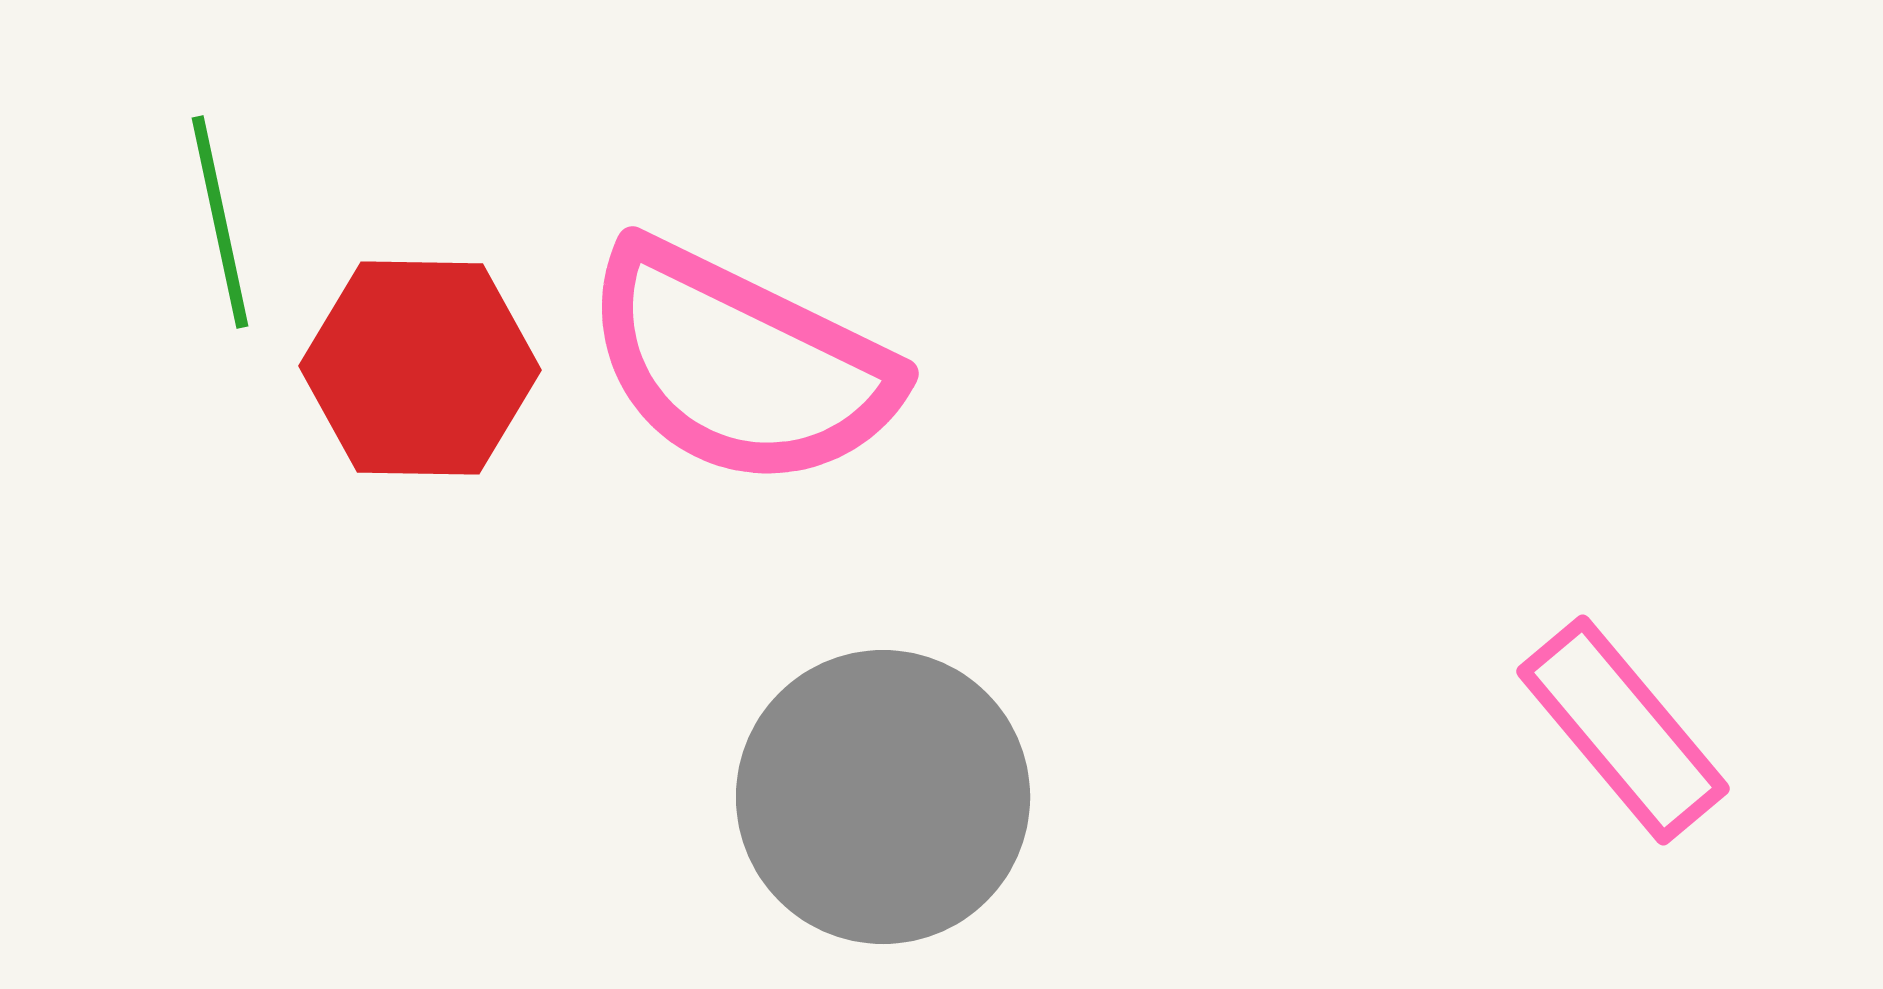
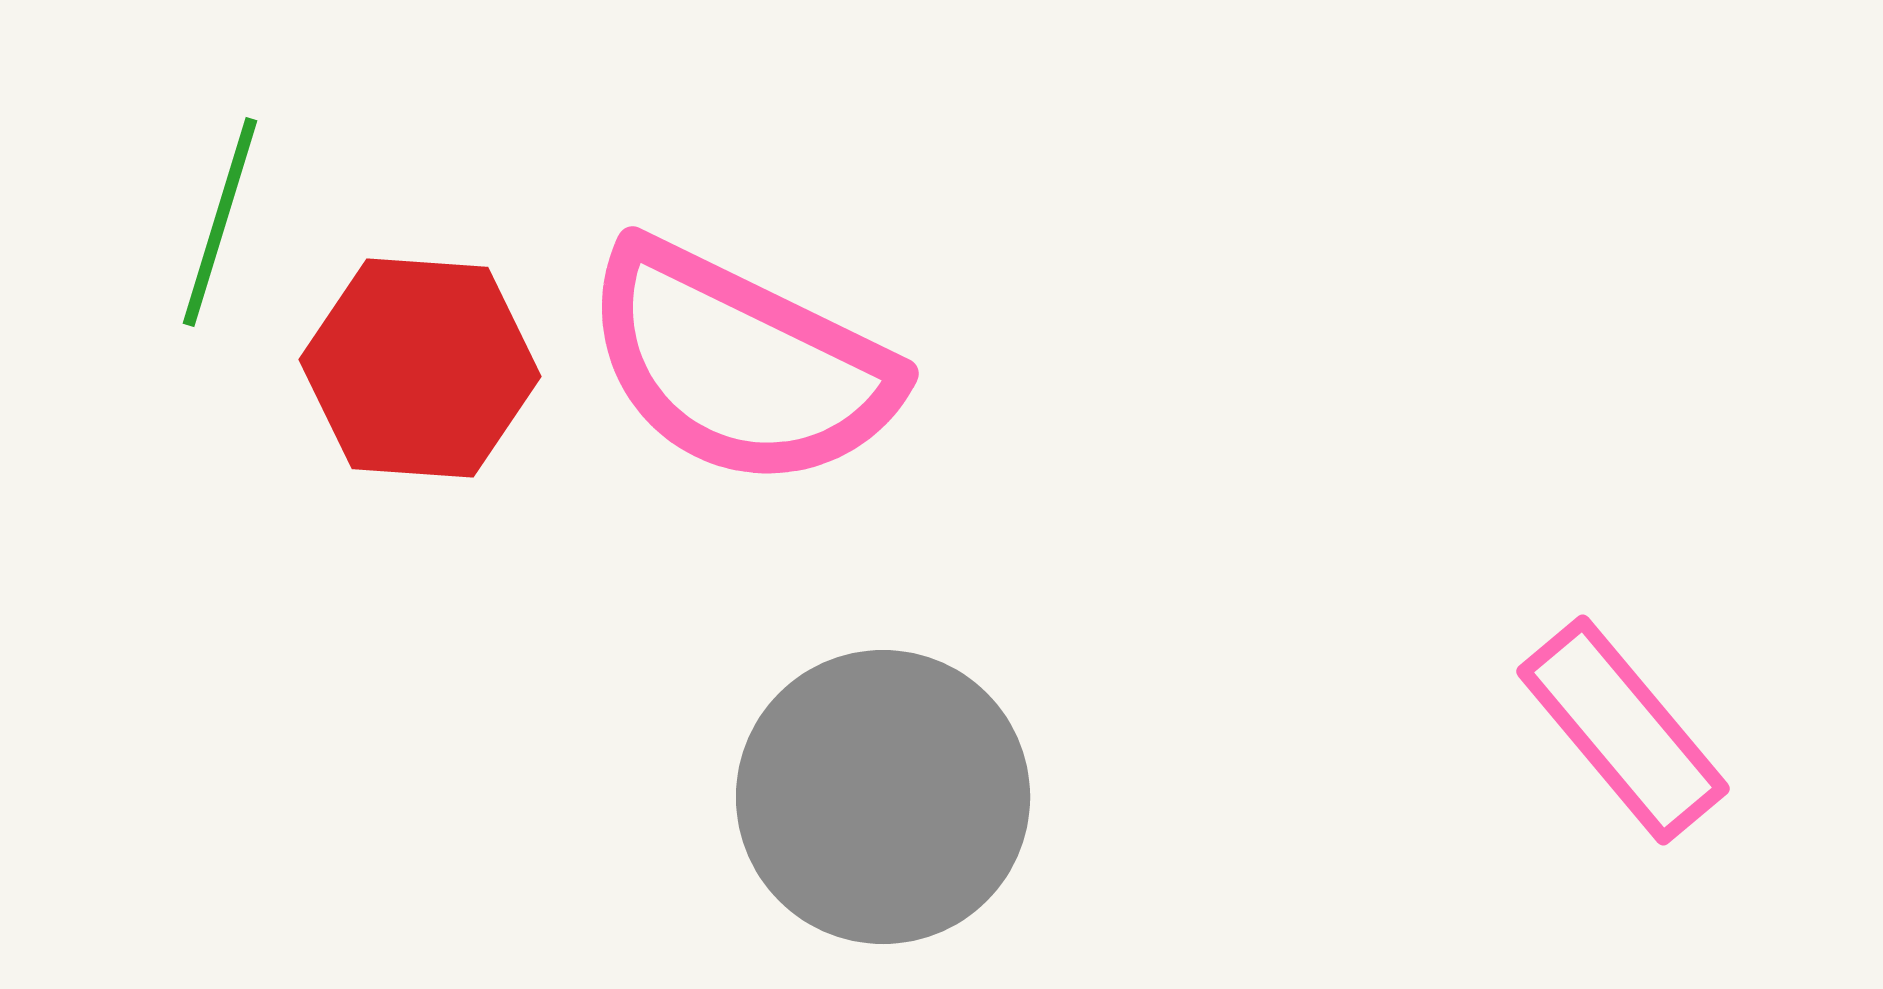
green line: rotated 29 degrees clockwise
red hexagon: rotated 3 degrees clockwise
